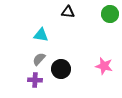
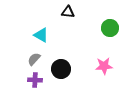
green circle: moved 14 px down
cyan triangle: rotated 21 degrees clockwise
gray semicircle: moved 5 px left
pink star: rotated 18 degrees counterclockwise
